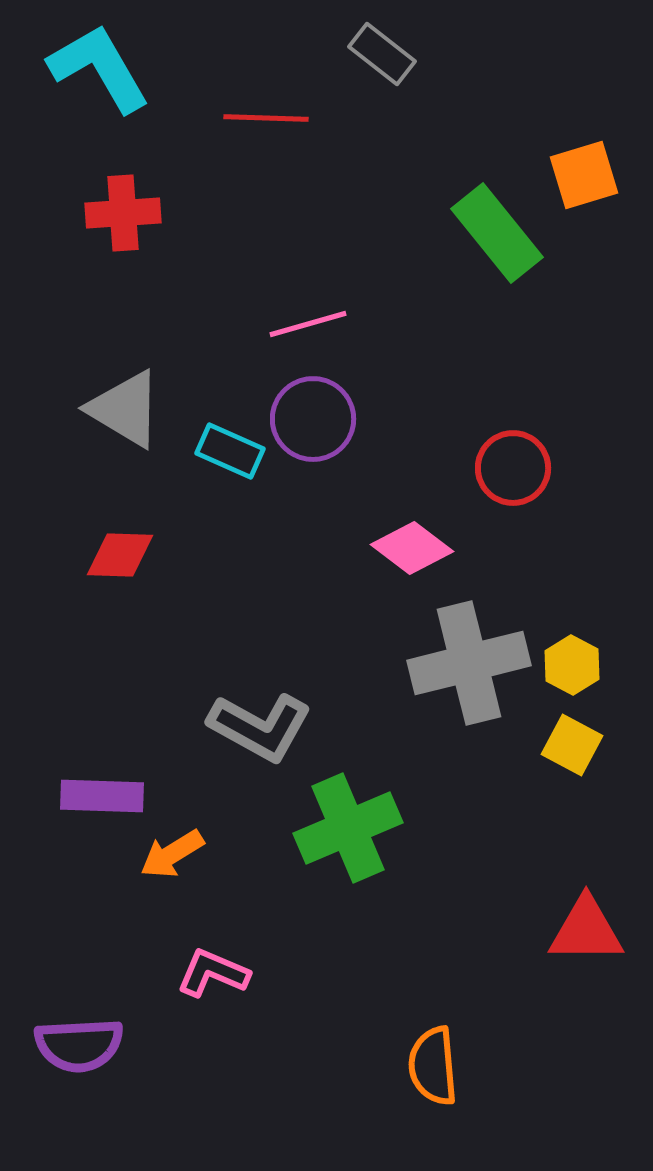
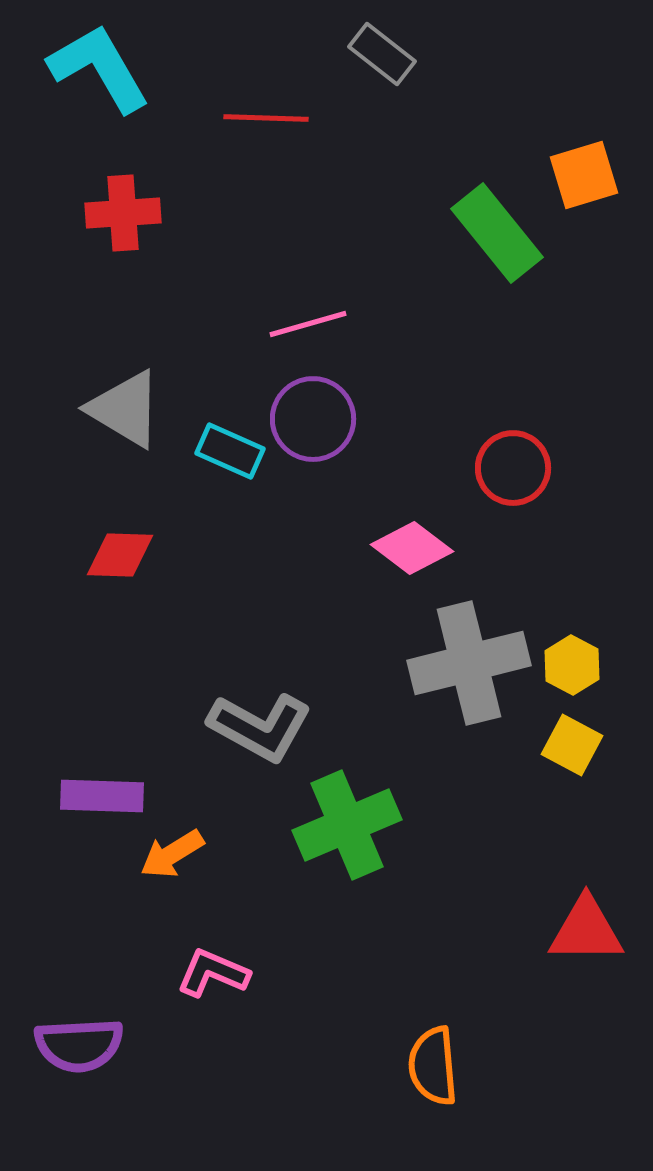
green cross: moved 1 px left, 3 px up
